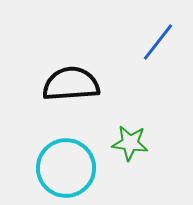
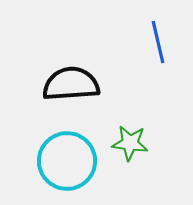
blue line: rotated 51 degrees counterclockwise
cyan circle: moved 1 px right, 7 px up
